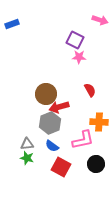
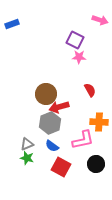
gray triangle: rotated 16 degrees counterclockwise
